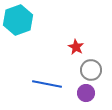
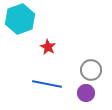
cyan hexagon: moved 2 px right, 1 px up
red star: moved 28 px left
